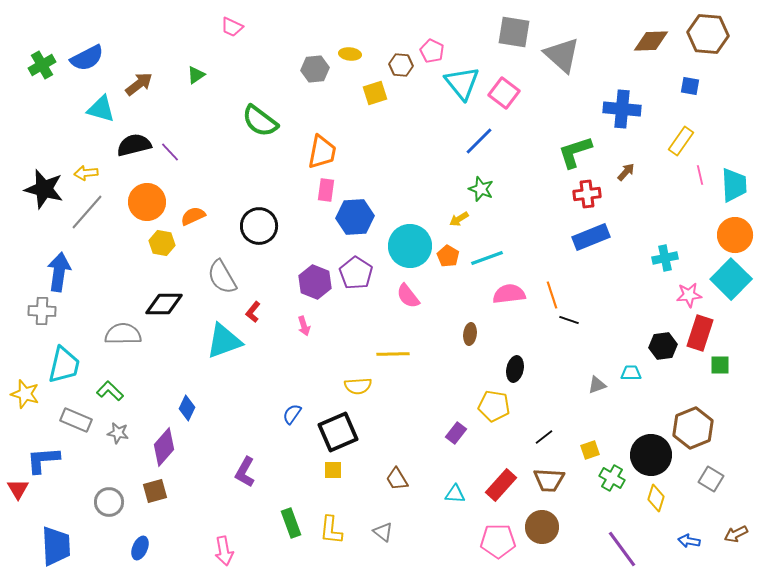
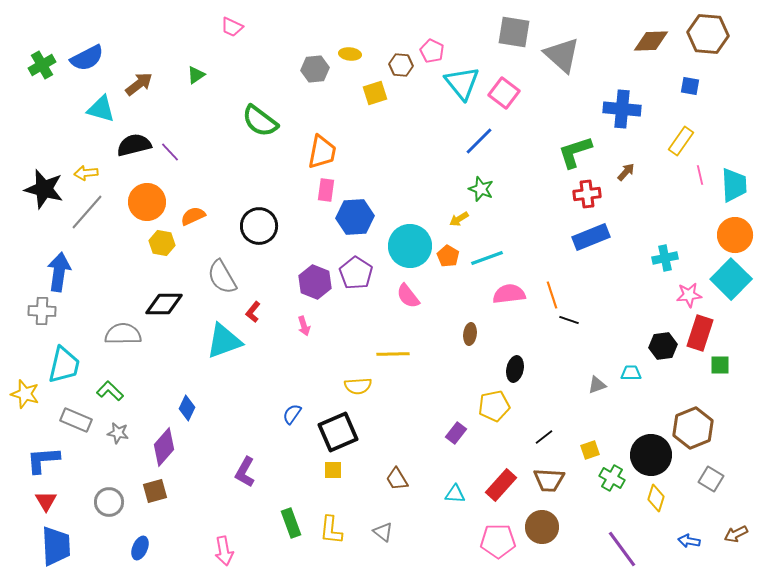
yellow pentagon at (494, 406): rotated 20 degrees counterclockwise
red triangle at (18, 489): moved 28 px right, 12 px down
